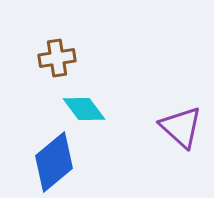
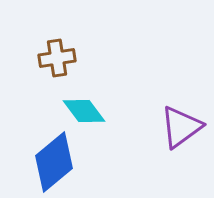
cyan diamond: moved 2 px down
purple triangle: rotated 42 degrees clockwise
